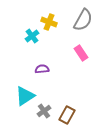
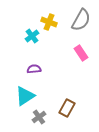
gray semicircle: moved 2 px left
purple semicircle: moved 8 px left
gray cross: moved 5 px left, 6 px down
brown rectangle: moved 7 px up
